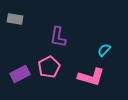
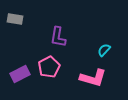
pink L-shape: moved 2 px right, 1 px down
